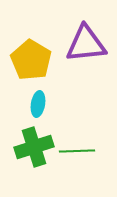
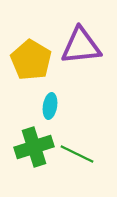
purple triangle: moved 5 px left, 2 px down
cyan ellipse: moved 12 px right, 2 px down
green line: moved 3 px down; rotated 28 degrees clockwise
